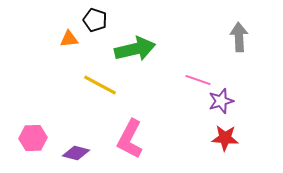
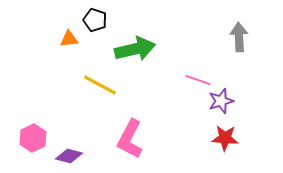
pink hexagon: rotated 24 degrees counterclockwise
purple diamond: moved 7 px left, 3 px down
